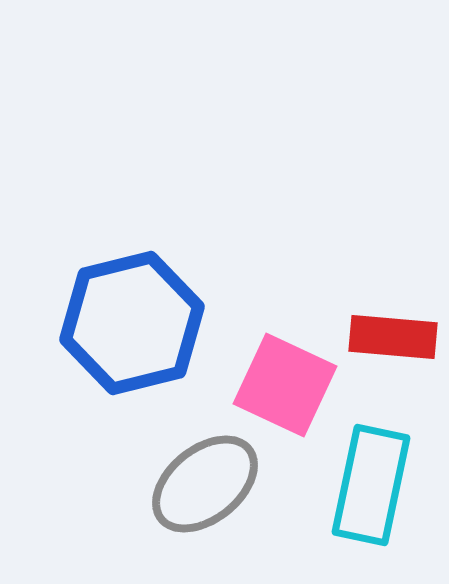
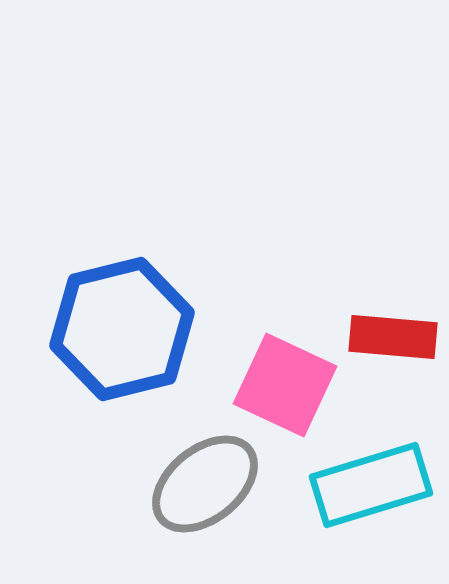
blue hexagon: moved 10 px left, 6 px down
cyan rectangle: rotated 61 degrees clockwise
